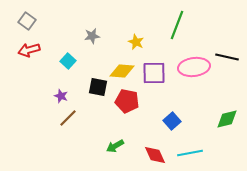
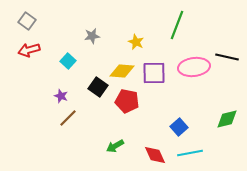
black square: rotated 24 degrees clockwise
blue square: moved 7 px right, 6 px down
